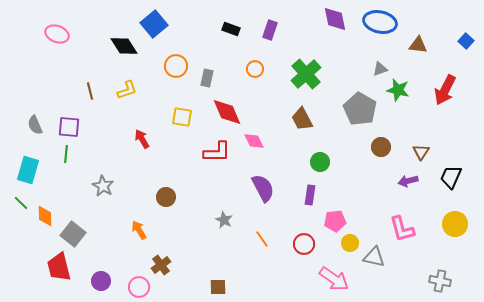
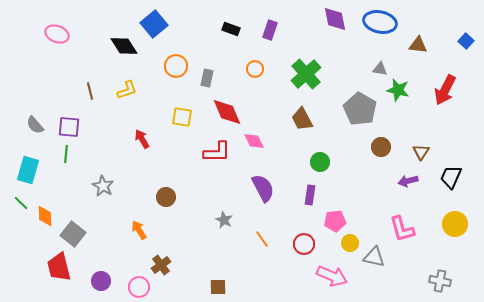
gray triangle at (380, 69): rotated 28 degrees clockwise
gray semicircle at (35, 125): rotated 18 degrees counterclockwise
pink arrow at (334, 279): moved 2 px left, 3 px up; rotated 12 degrees counterclockwise
